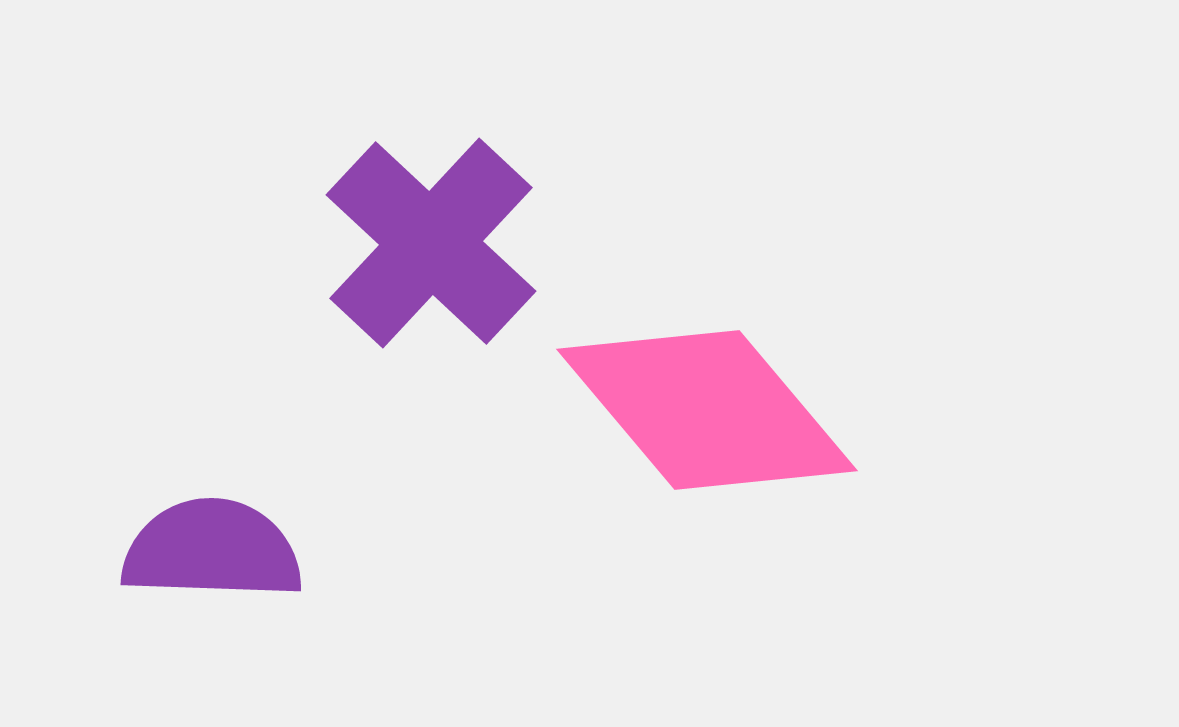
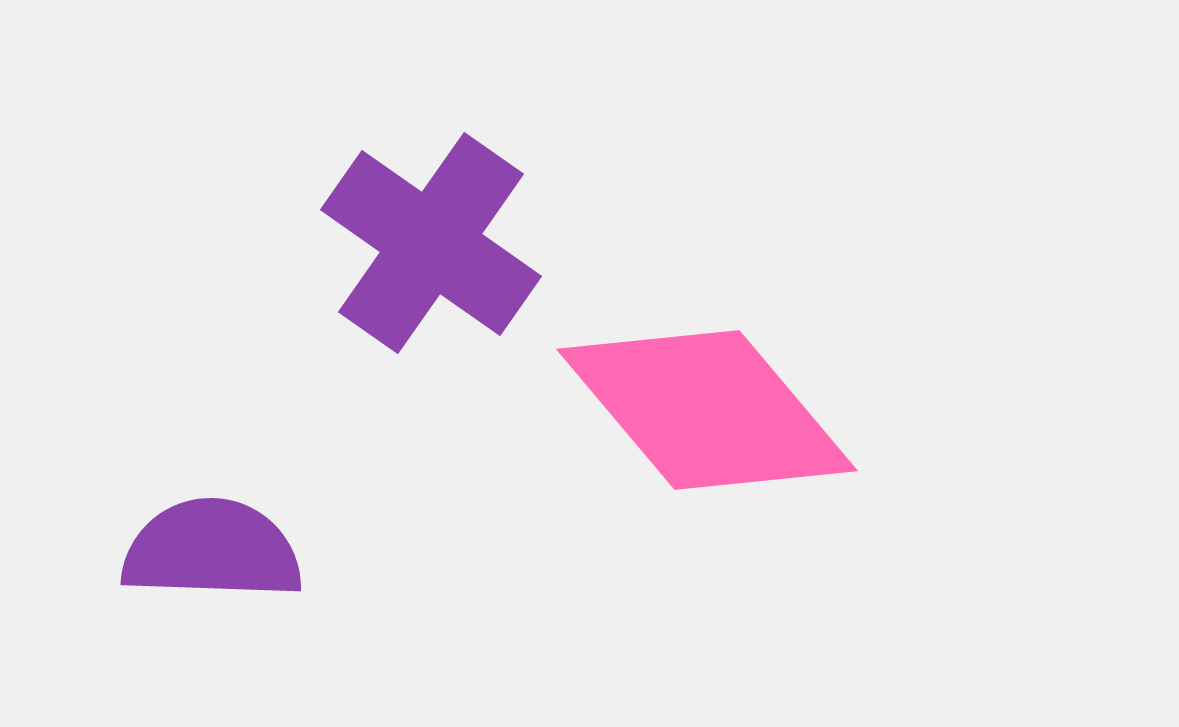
purple cross: rotated 8 degrees counterclockwise
